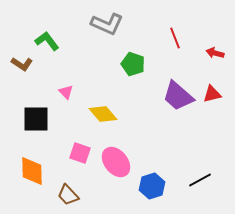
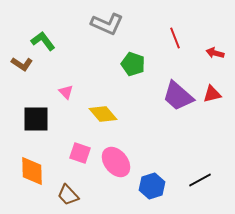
green L-shape: moved 4 px left
